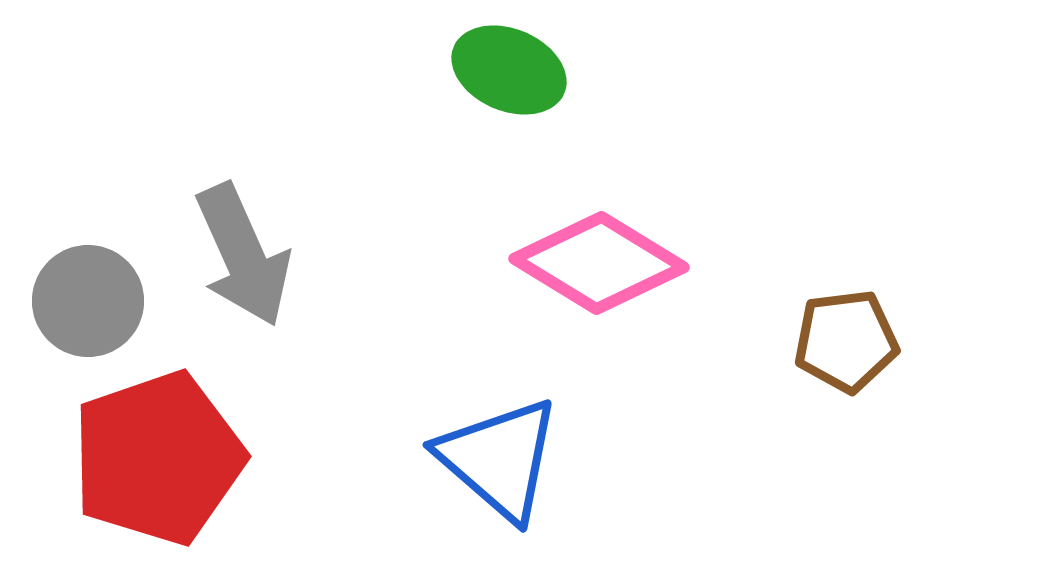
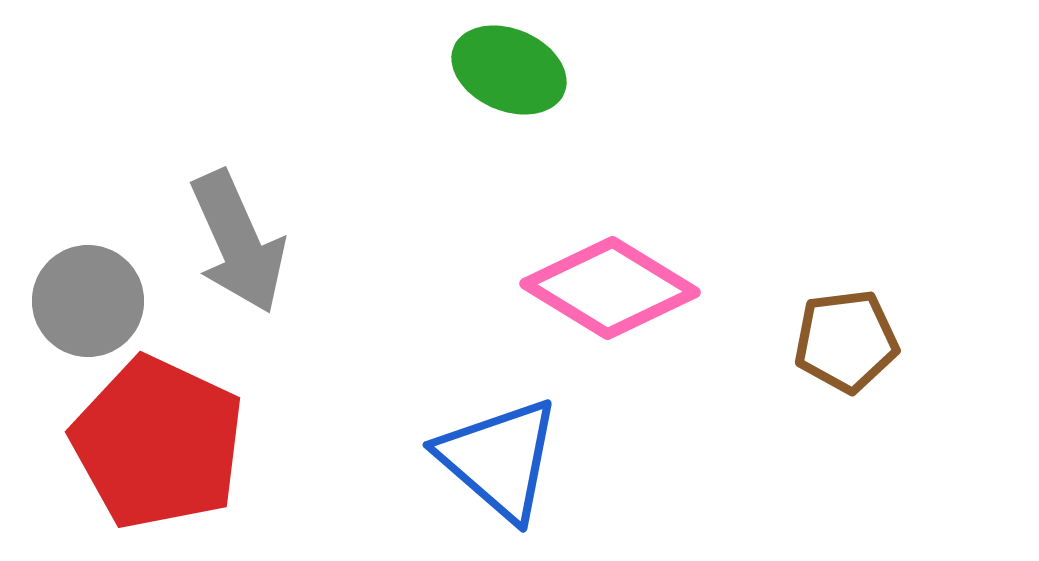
gray arrow: moved 5 px left, 13 px up
pink diamond: moved 11 px right, 25 px down
red pentagon: moved 15 px up; rotated 28 degrees counterclockwise
